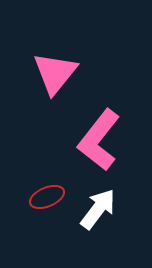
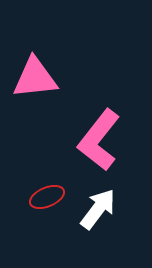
pink triangle: moved 20 px left, 5 px down; rotated 45 degrees clockwise
